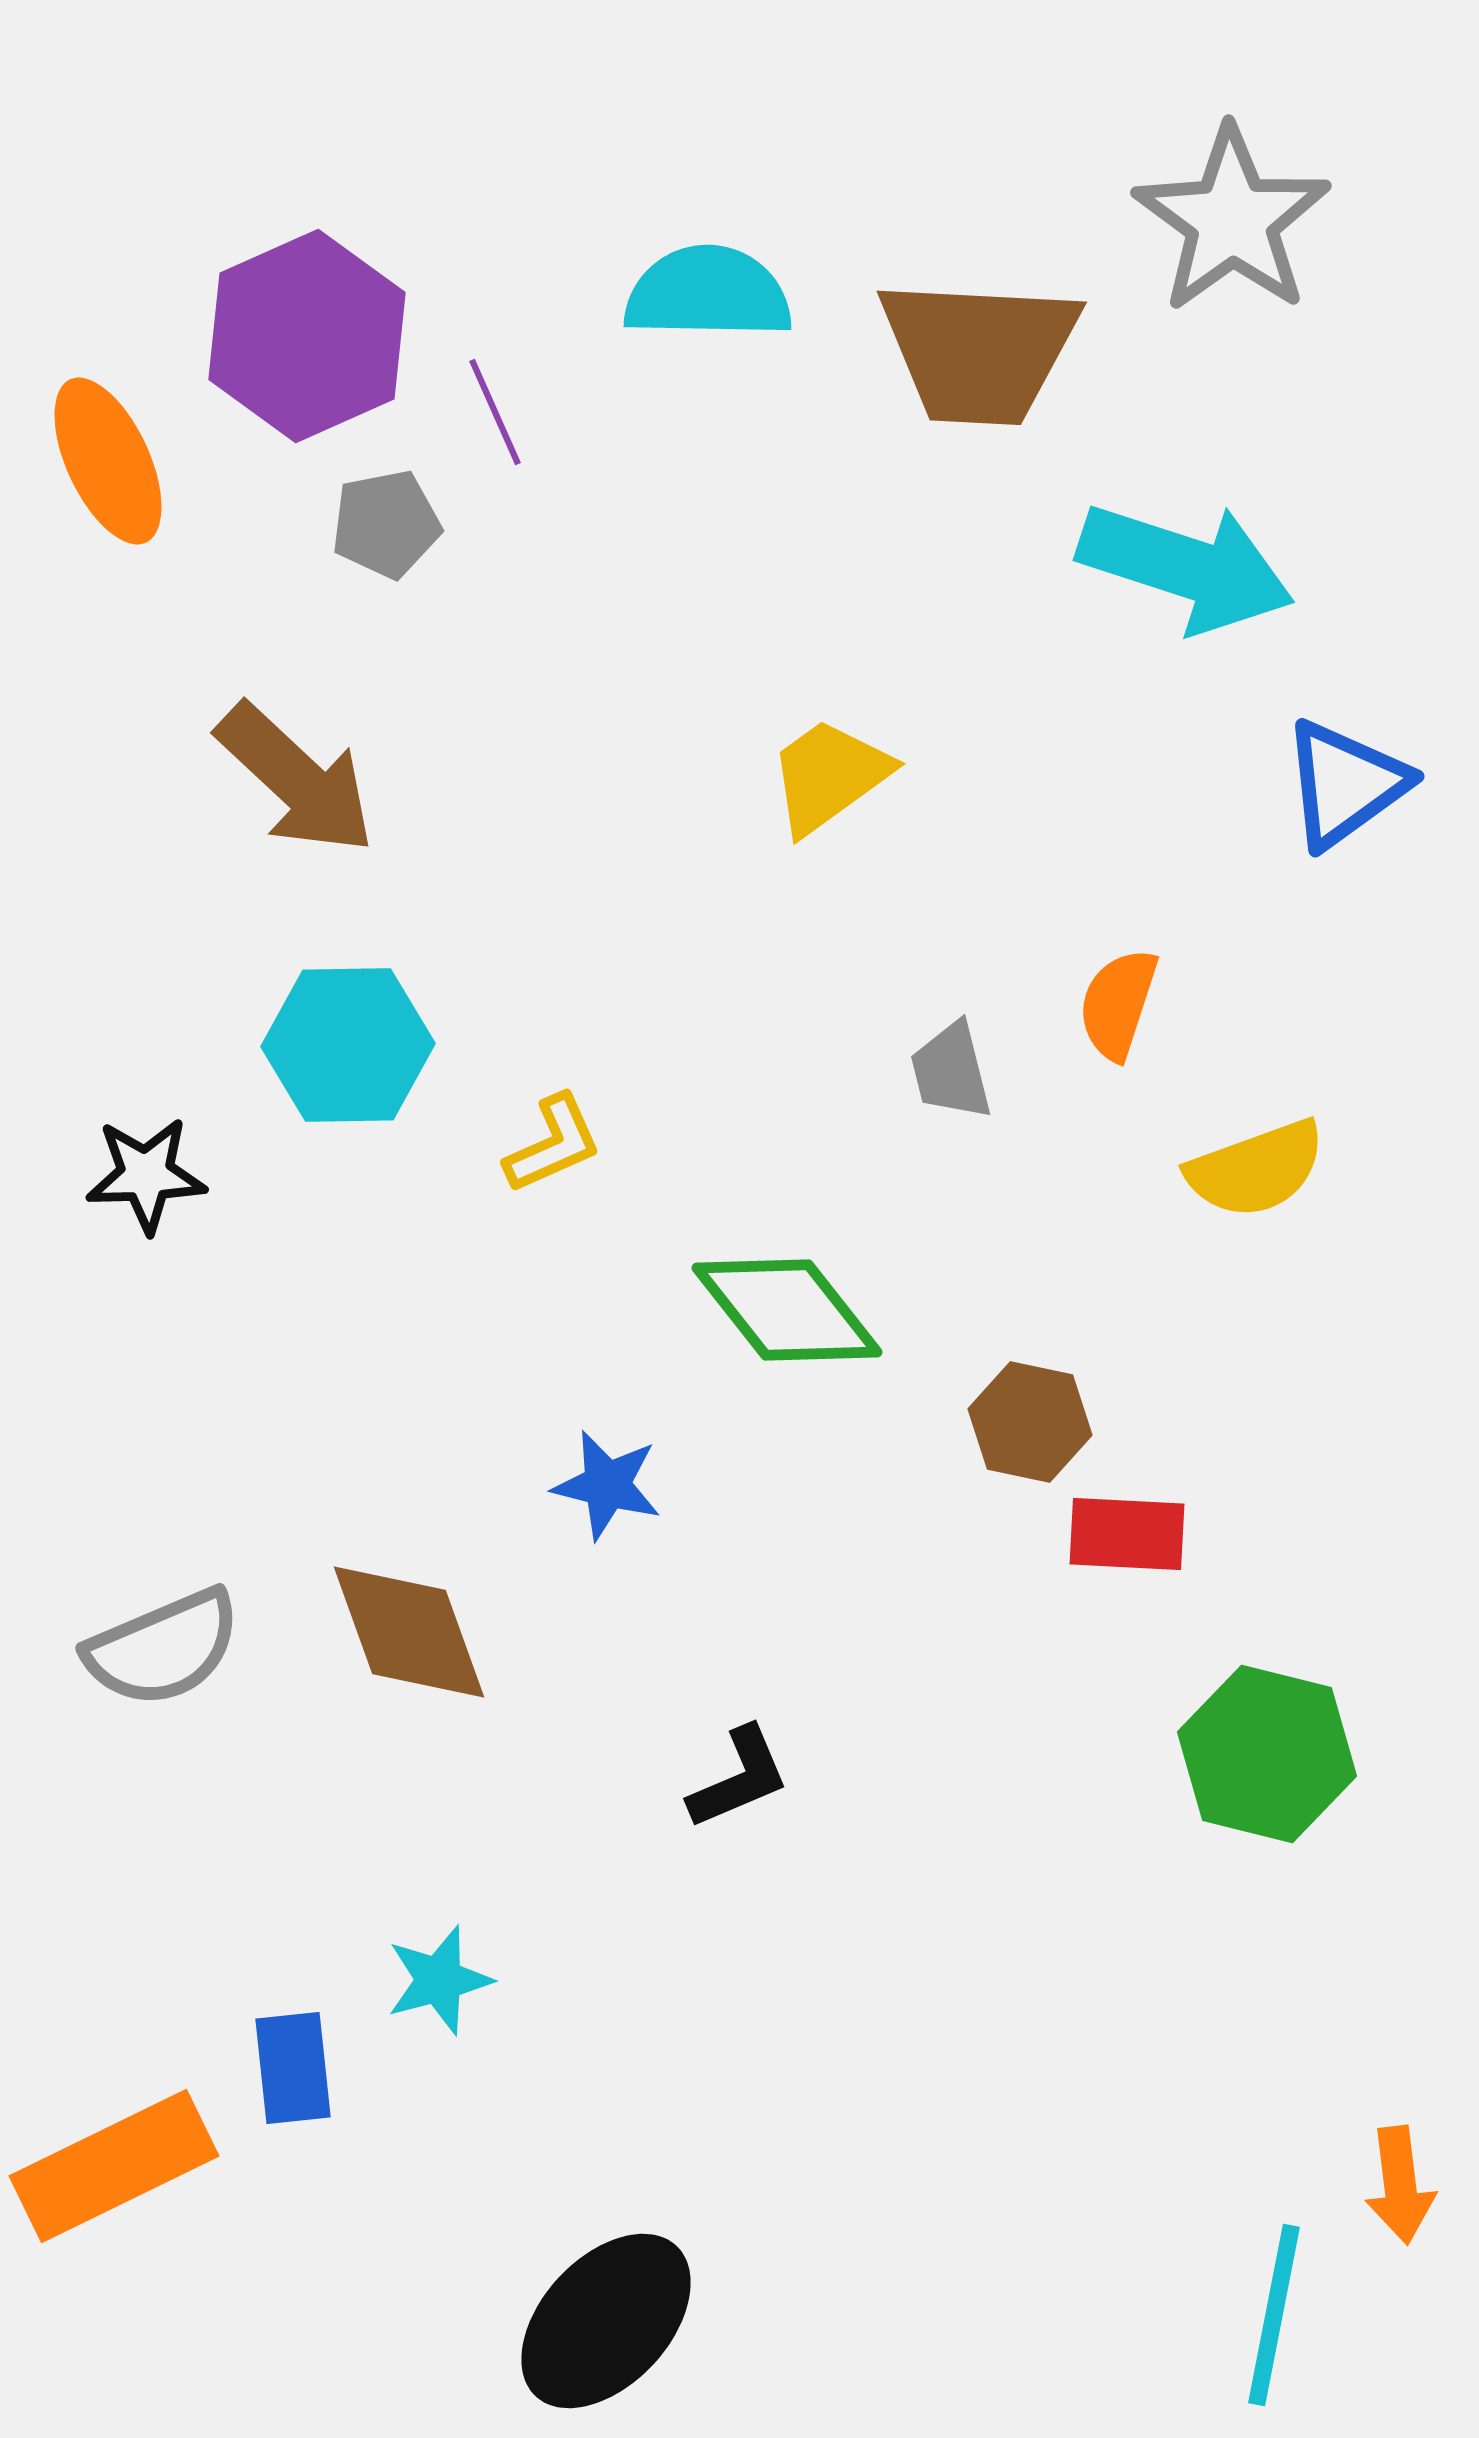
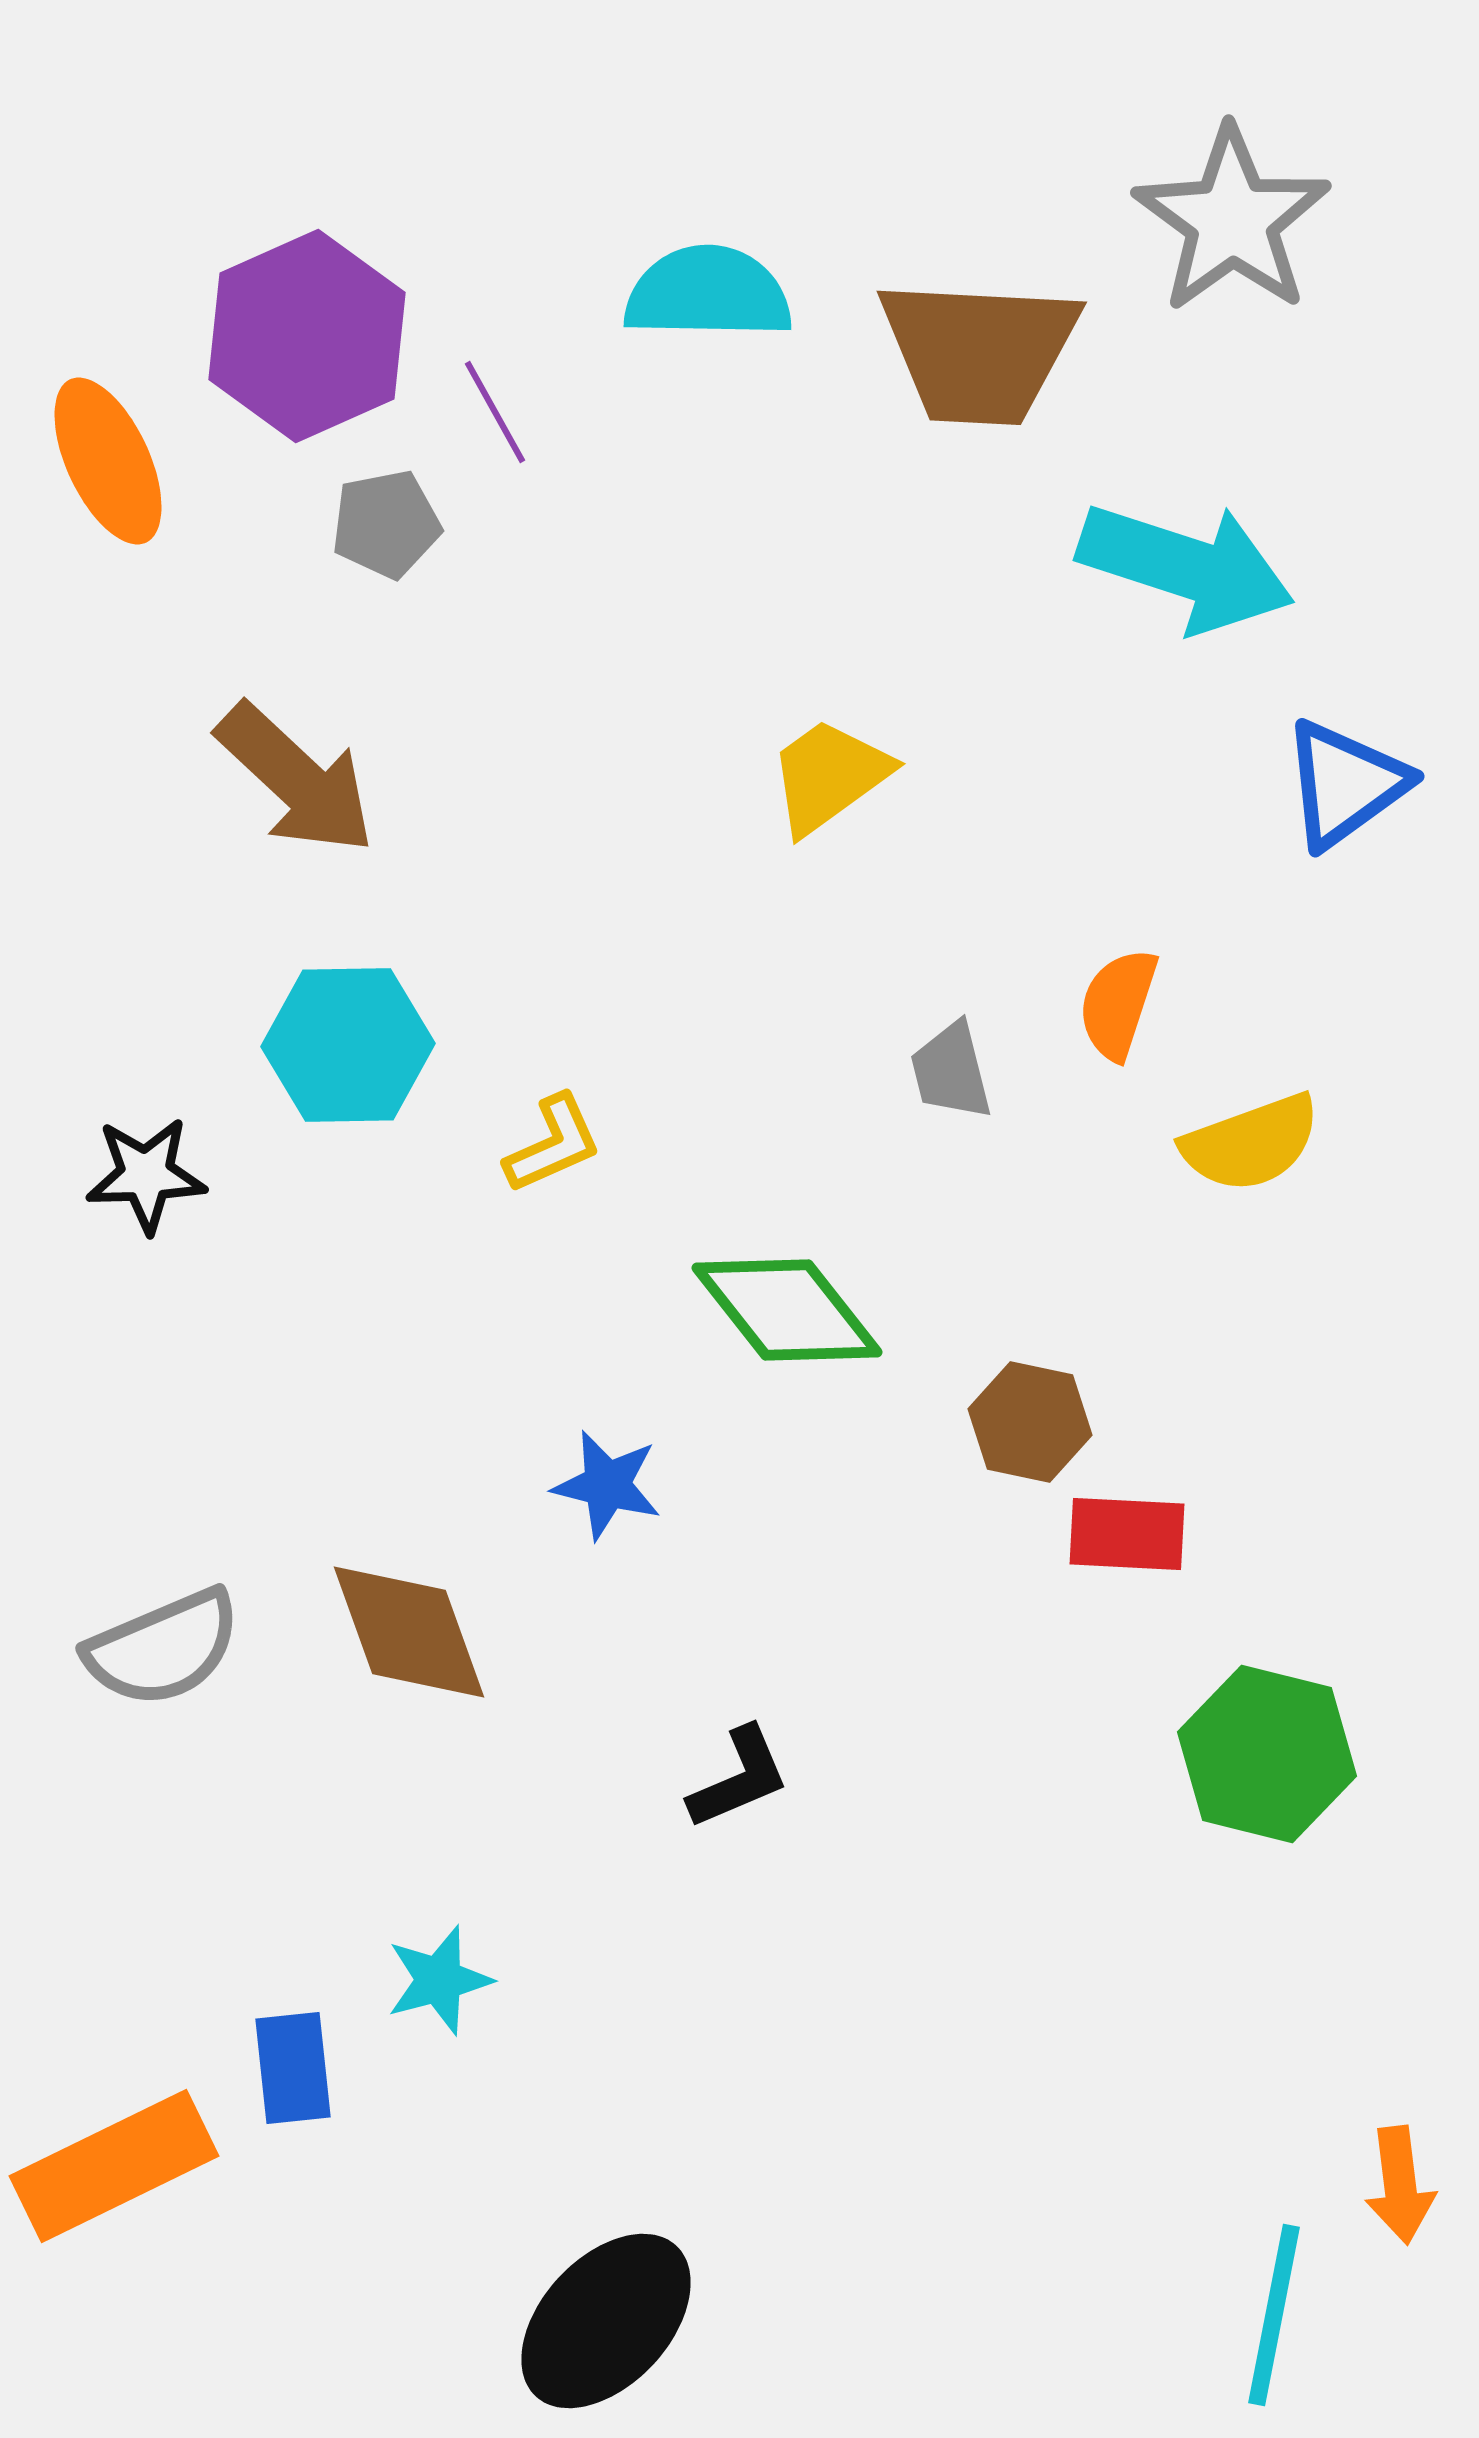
purple line: rotated 5 degrees counterclockwise
yellow semicircle: moved 5 px left, 26 px up
